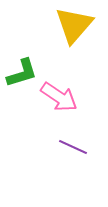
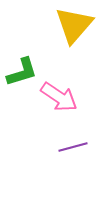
green L-shape: moved 1 px up
purple line: rotated 40 degrees counterclockwise
